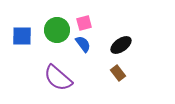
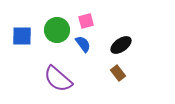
pink square: moved 2 px right, 2 px up
purple semicircle: moved 1 px down
